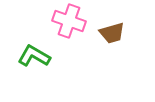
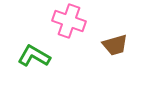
brown trapezoid: moved 3 px right, 12 px down
